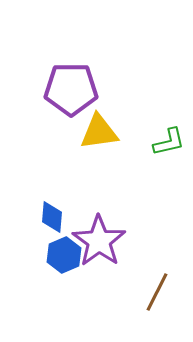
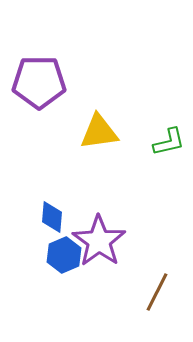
purple pentagon: moved 32 px left, 7 px up
